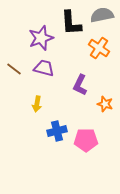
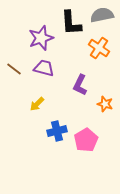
yellow arrow: rotated 35 degrees clockwise
pink pentagon: rotated 30 degrees counterclockwise
